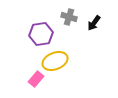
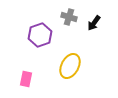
purple hexagon: moved 1 px left, 1 px down; rotated 10 degrees counterclockwise
yellow ellipse: moved 15 px right, 5 px down; rotated 40 degrees counterclockwise
pink rectangle: moved 10 px left; rotated 28 degrees counterclockwise
